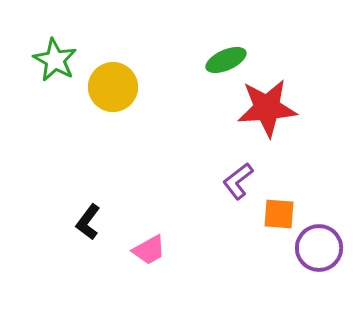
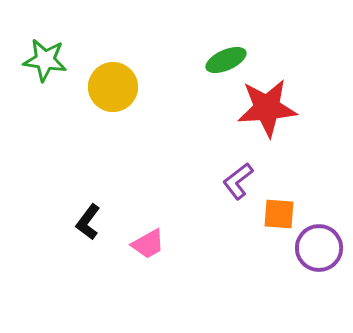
green star: moved 10 px left; rotated 21 degrees counterclockwise
pink trapezoid: moved 1 px left, 6 px up
